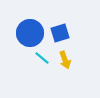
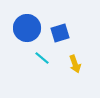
blue circle: moved 3 px left, 5 px up
yellow arrow: moved 10 px right, 4 px down
